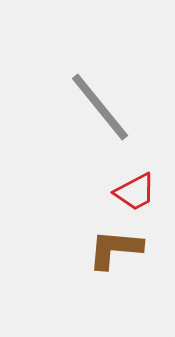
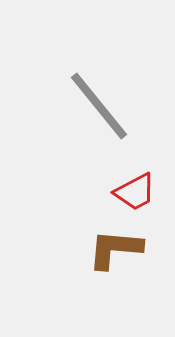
gray line: moved 1 px left, 1 px up
